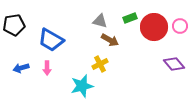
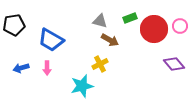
red circle: moved 2 px down
